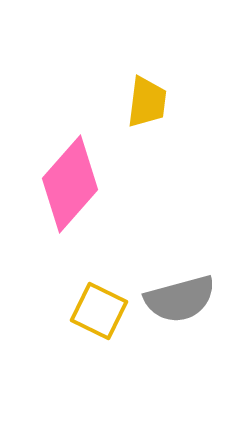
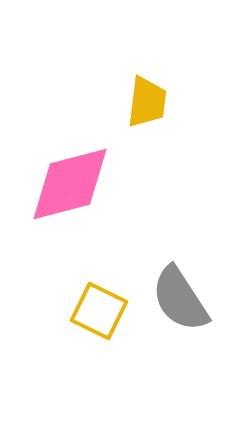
pink diamond: rotated 34 degrees clockwise
gray semicircle: rotated 72 degrees clockwise
